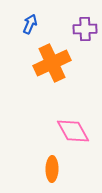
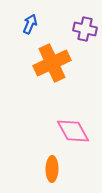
purple cross: rotated 15 degrees clockwise
